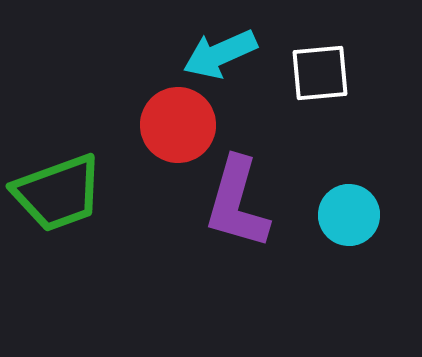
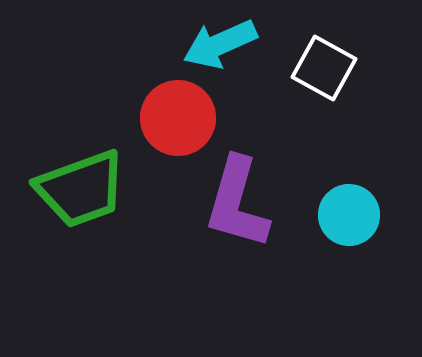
cyan arrow: moved 10 px up
white square: moved 4 px right, 5 px up; rotated 34 degrees clockwise
red circle: moved 7 px up
green trapezoid: moved 23 px right, 4 px up
